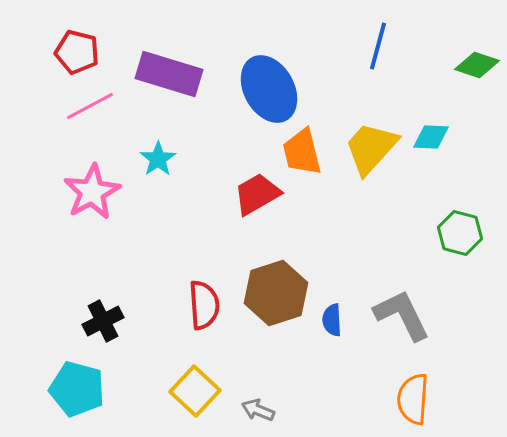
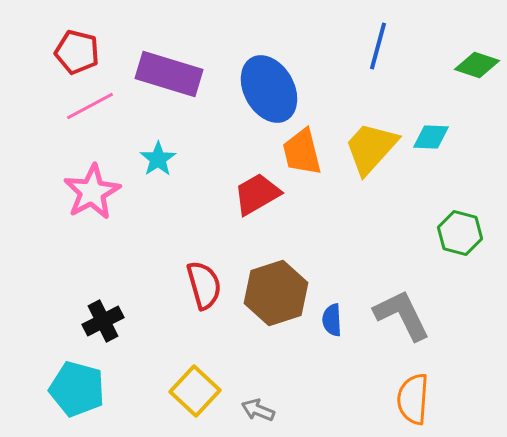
red semicircle: moved 20 px up; rotated 12 degrees counterclockwise
